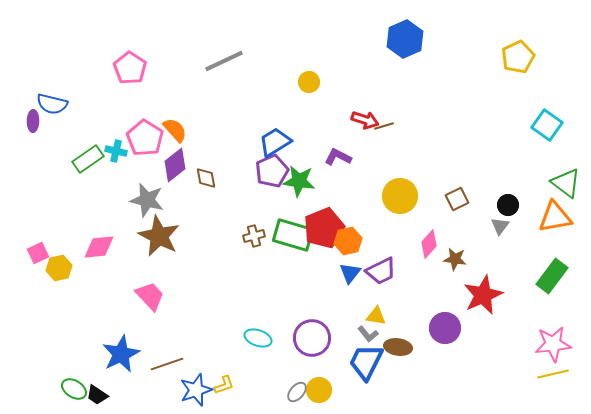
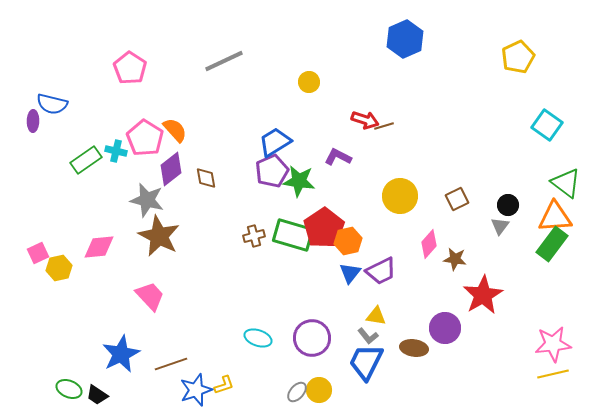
green rectangle at (88, 159): moved 2 px left, 1 px down
purple diamond at (175, 165): moved 4 px left, 4 px down
orange triangle at (555, 217): rotated 6 degrees clockwise
red pentagon at (324, 228): rotated 12 degrees counterclockwise
green rectangle at (552, 276): moved 32 px up
red star at (483, 295): rotated 6 degrees counterclockwise
gray L-shape at (368, 334): moved 2 px down
brown ellipse at (398, 347): moved 16 px right, 1 px down
brown line at (167, 364): moved 4 px right
green ellipse at (74, 389): moved 5 px left; rotated 10 degrees counterclockwise
